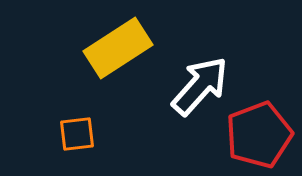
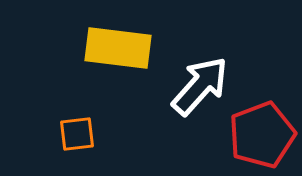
yellow rectangle: rotated 40 degrees clockwise
red pentagon: moved 3 px right
